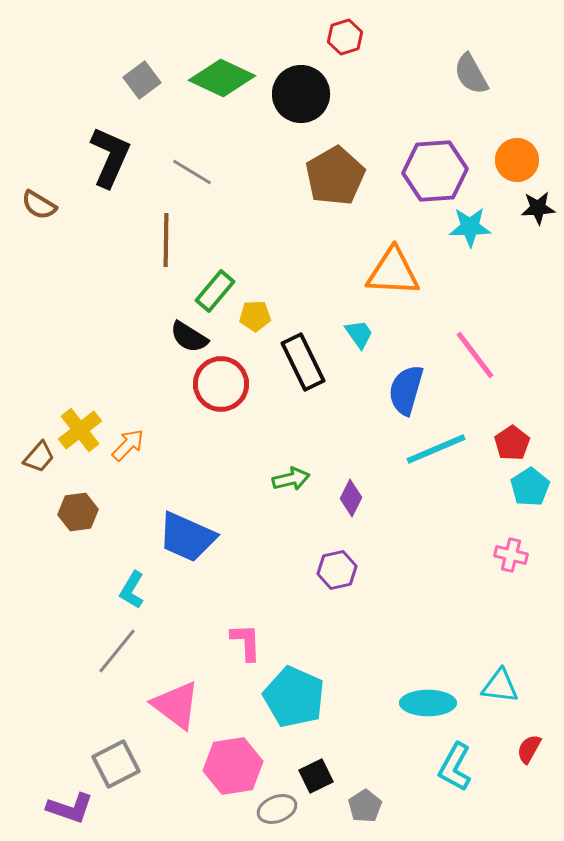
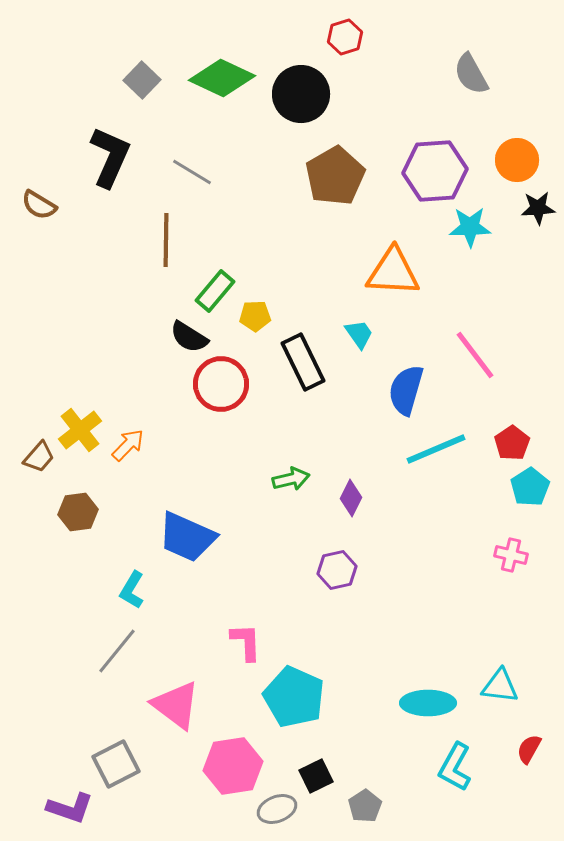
gray square at (142, 80): rotated 9 degrees counterclockwise
